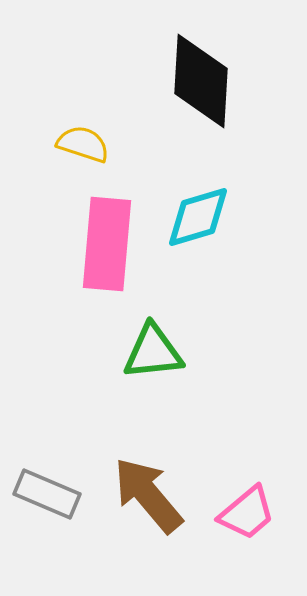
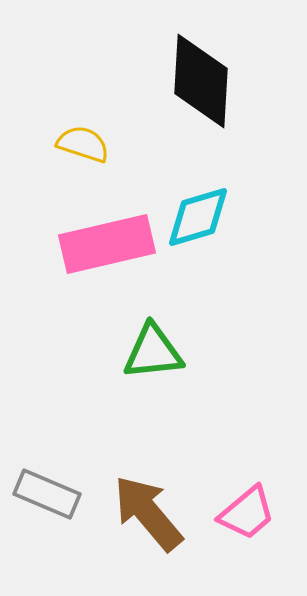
pink rectangle: rotated 72 degrees clockwise
brown arrow: moved 18 px down
